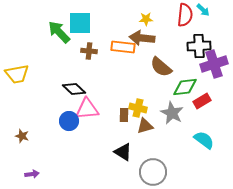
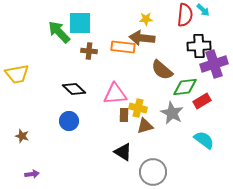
brown semicircle: moved 1 px right, 3 px down
pink triangle: moved 28 px right, 15 px up
